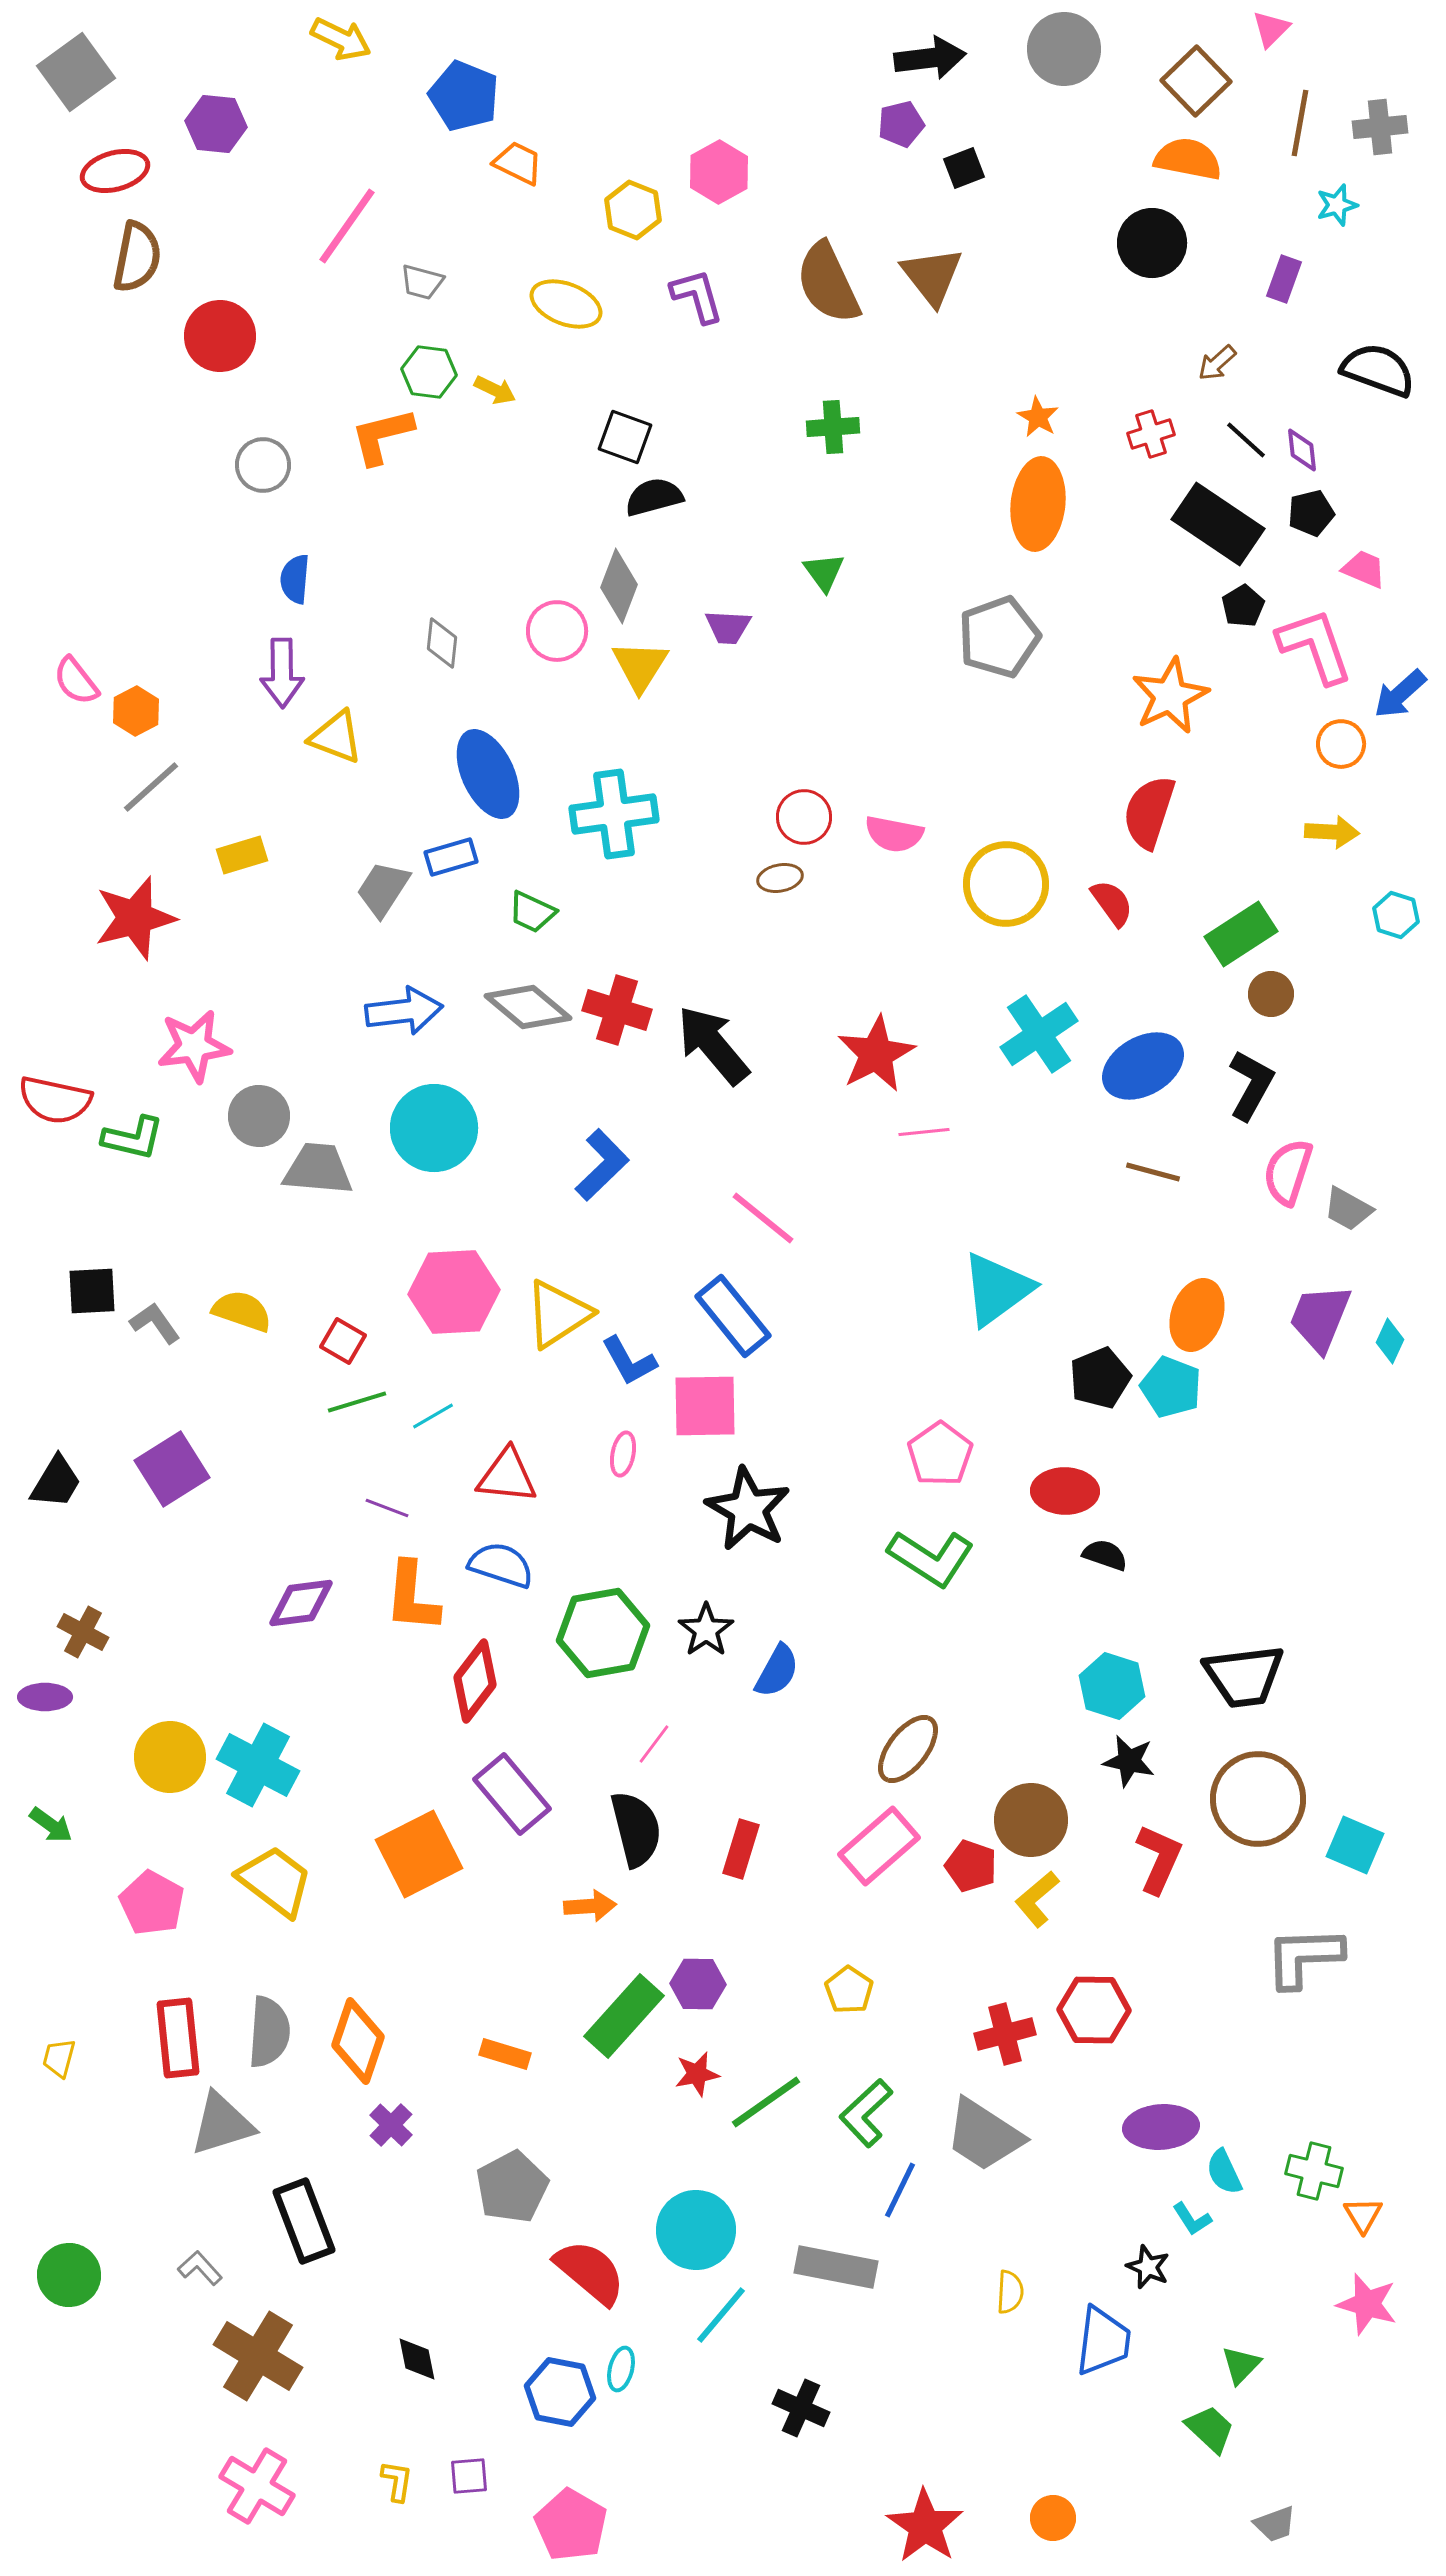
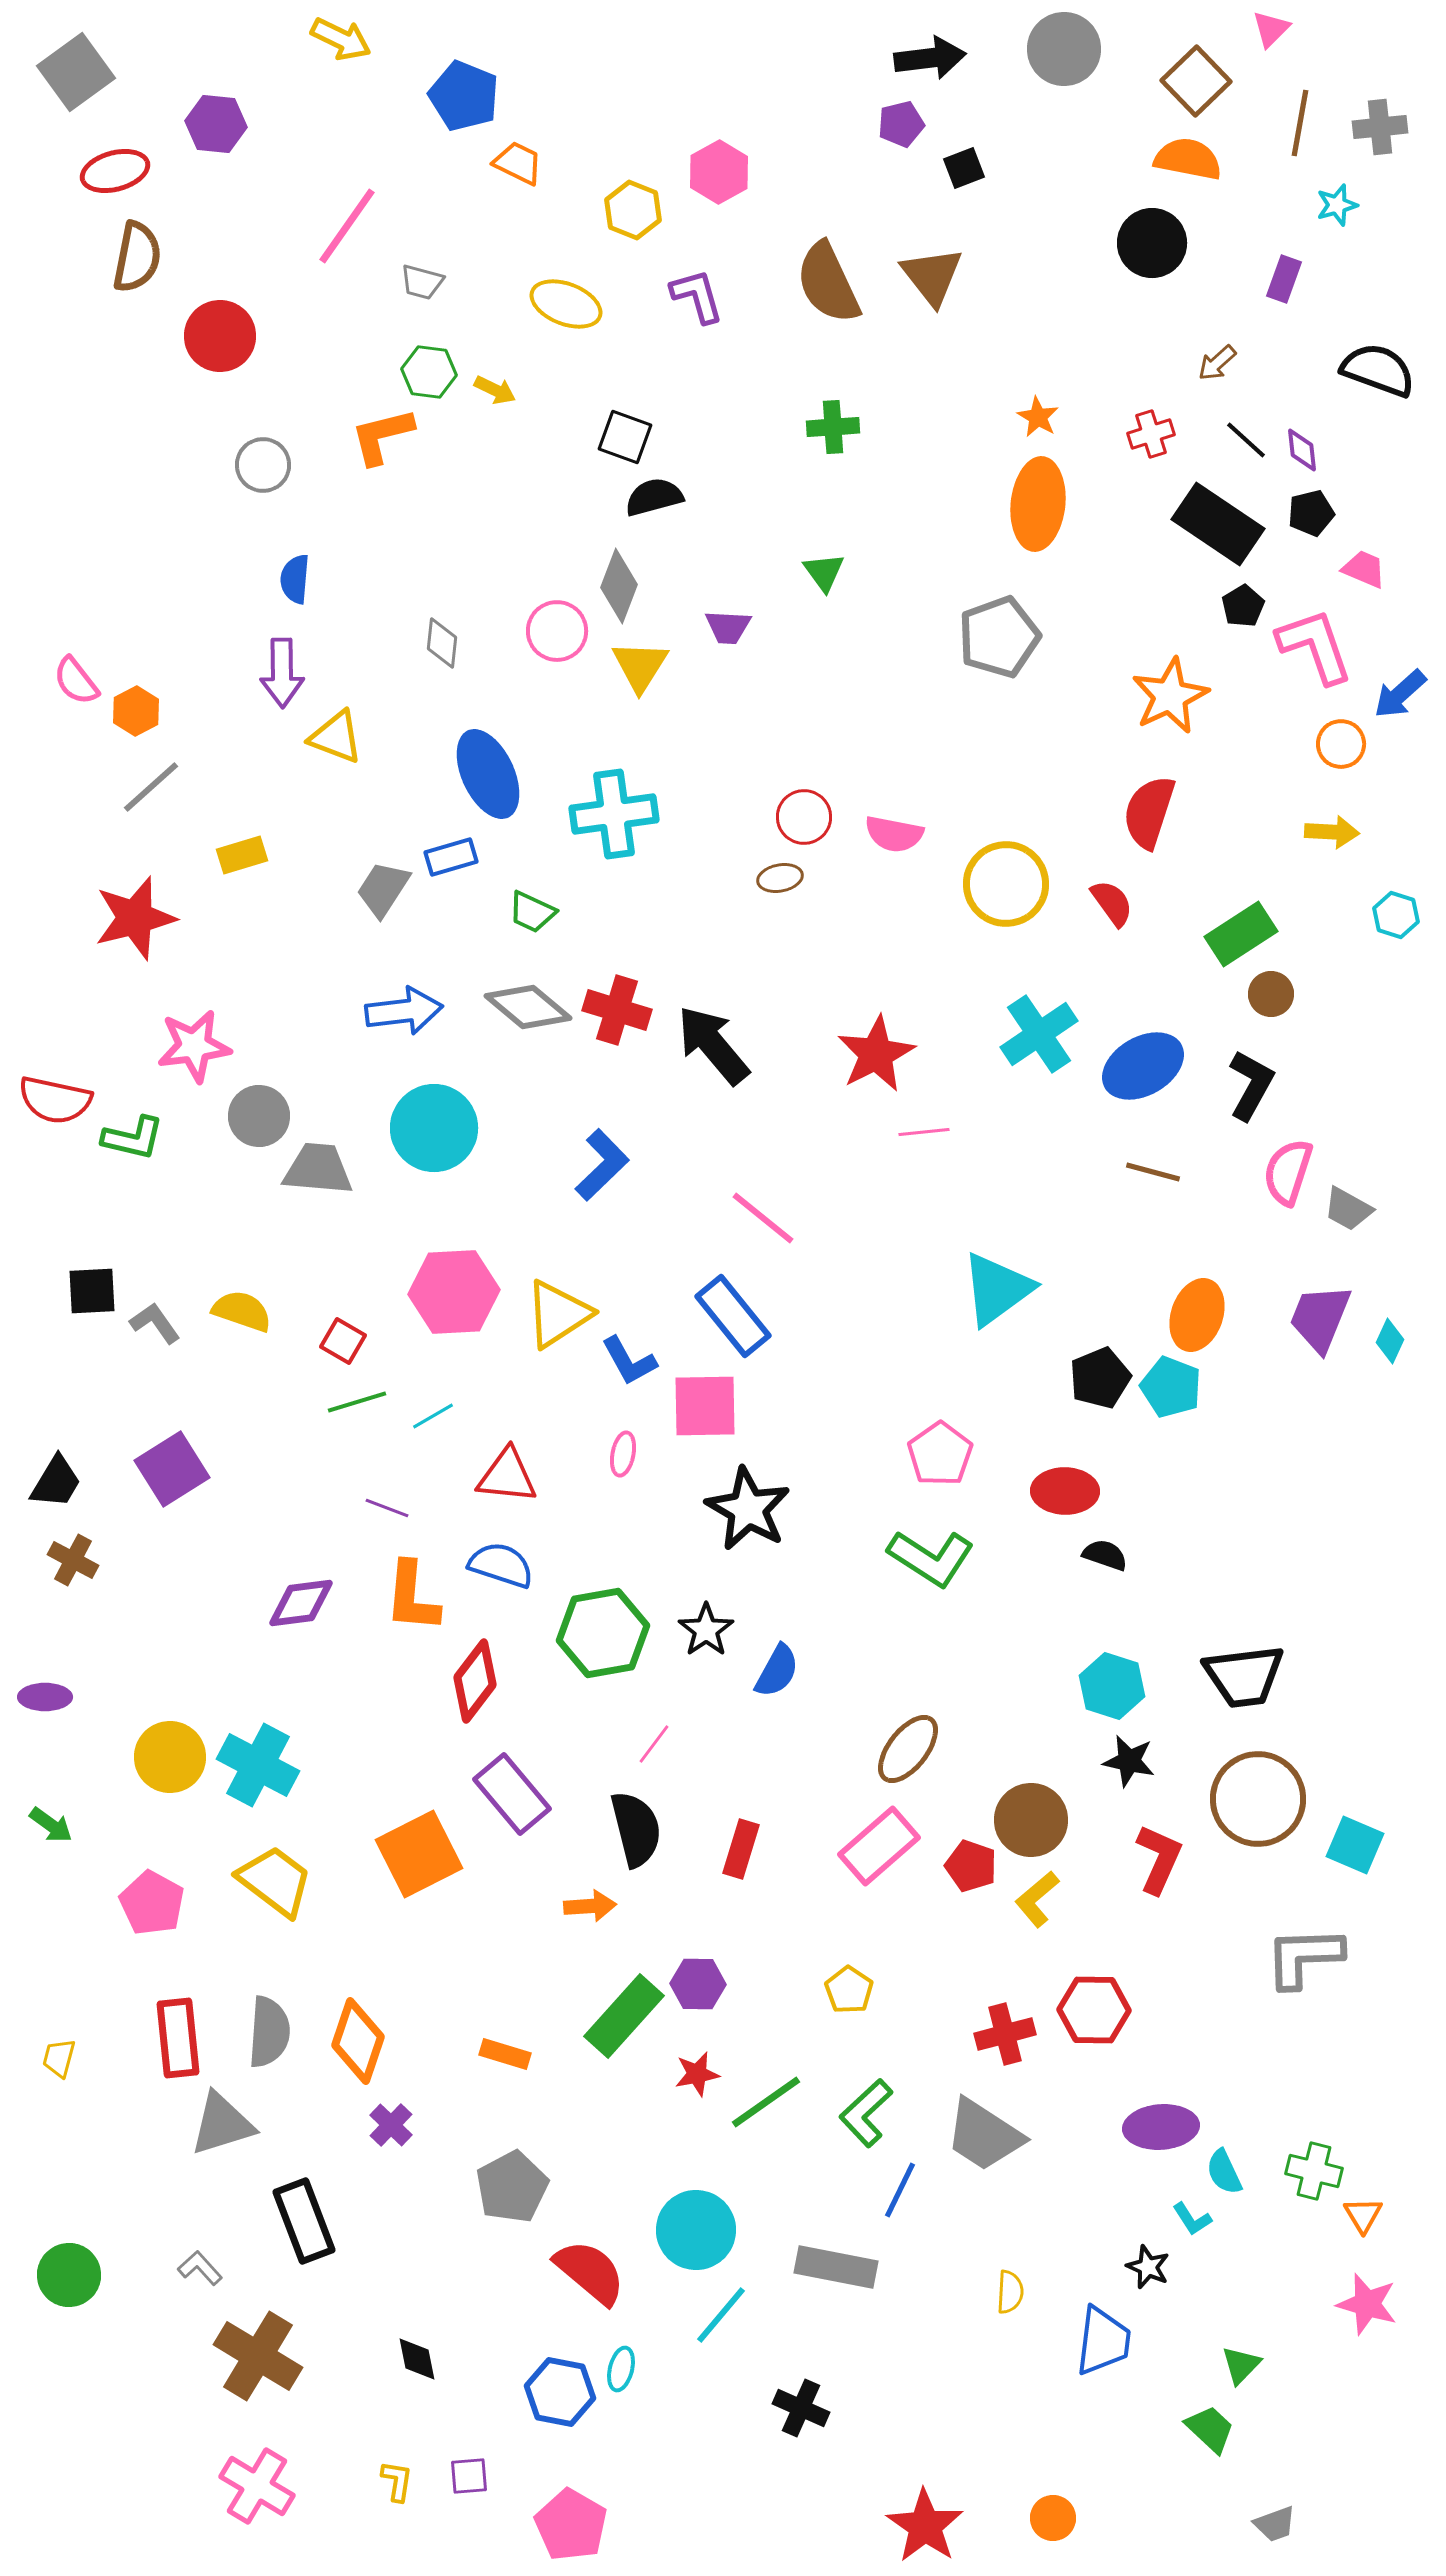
brown cross at (83, 1632): moved 10 px left, 72 px up
